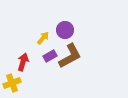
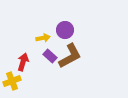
yellow arrow: rotated 40 degrees clockwise
purple rectangle: rotated 72 degrees clockwise
yellow cross: moved 2 px up
